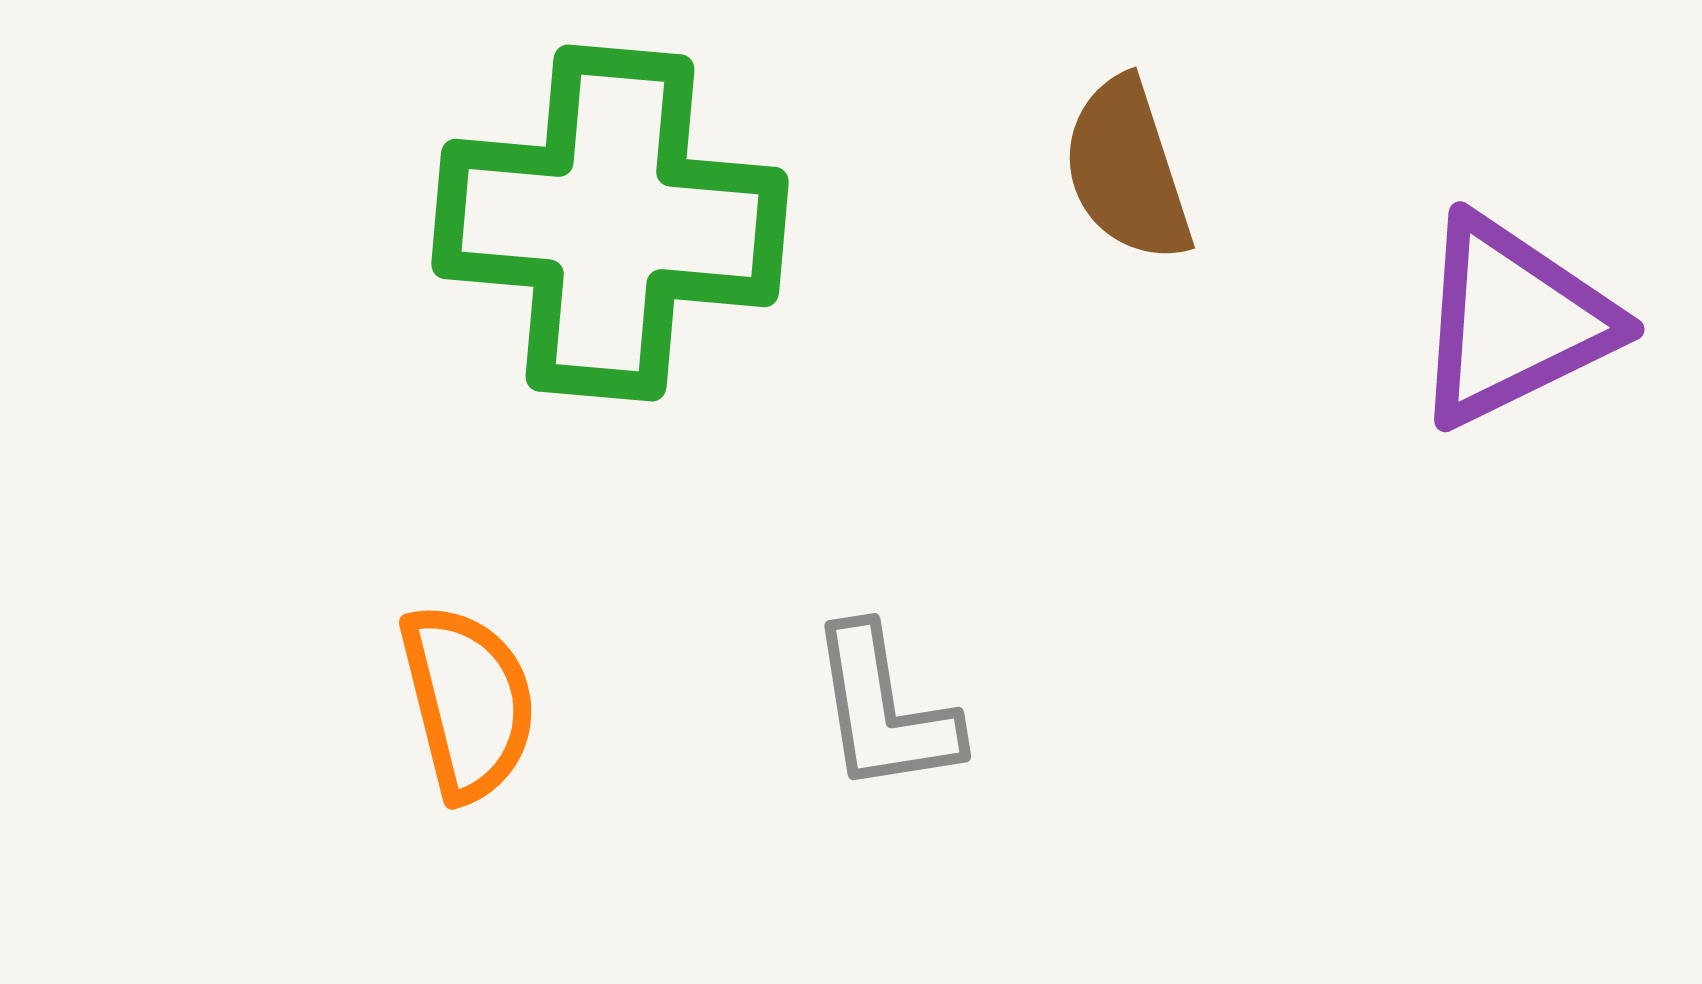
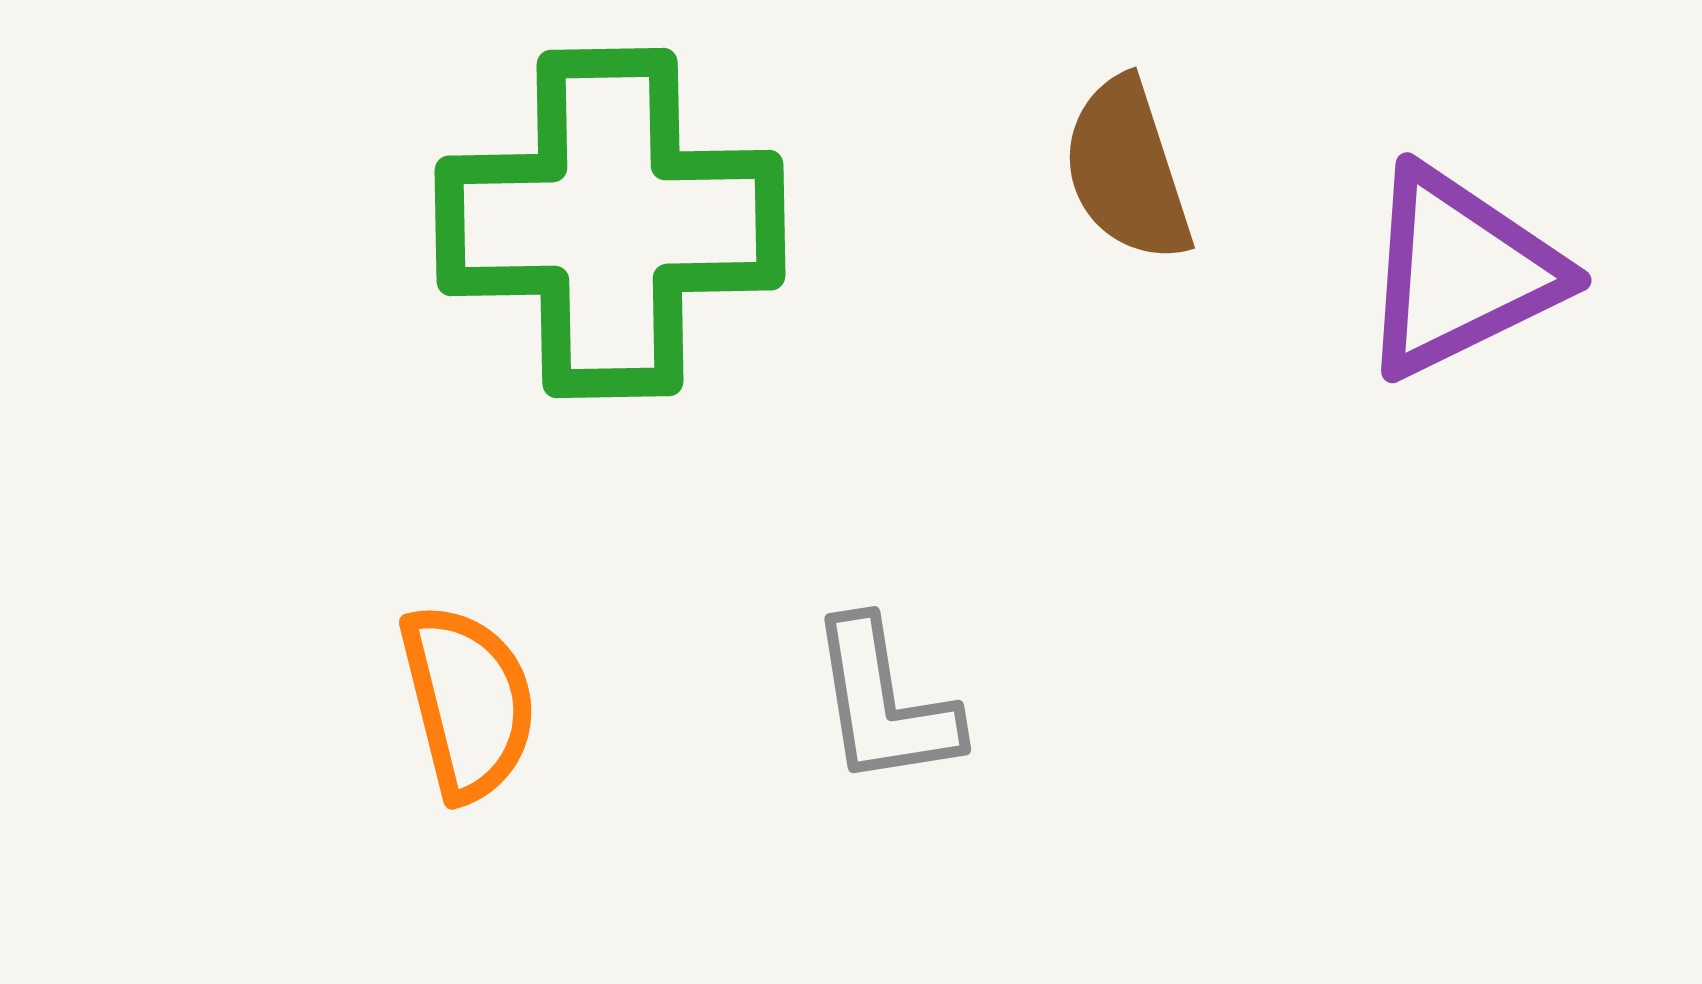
green cross: rotated 6 degrees counterclockwise
purple triangle: moved 53 px left, 49 px up
gray L-shape: moved 7 px up
